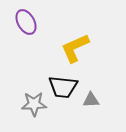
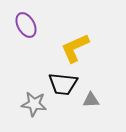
purple ellipse: moved 3 px down
black trapezoid: moved 3 px up
gray star: rotated 10 degrees clockwise
